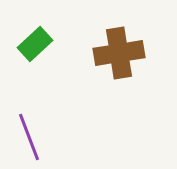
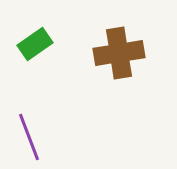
green rectangle: rotated 8 degrees clockwise
